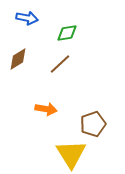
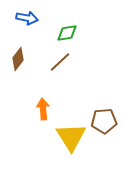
brown diamond: rotated 20 degrees counterclockwise
brown line: moved 2 px up
orange arrow: moved 3 px left; rotated 105 degrees counterclockwise
brown pentagon: moved 11 px right, 3 px up; rotated 15 degrees clockwise
yellow triangle: moved 17 px up
